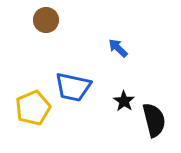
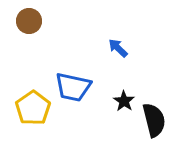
brown circle: moved 17 px left, 1 px down
yellow pentagon: rotated 12 degrees counterclockwise
